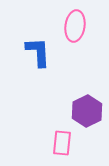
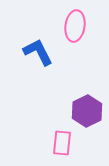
blue L-shape: rotated 24 degrees counterclockwise
